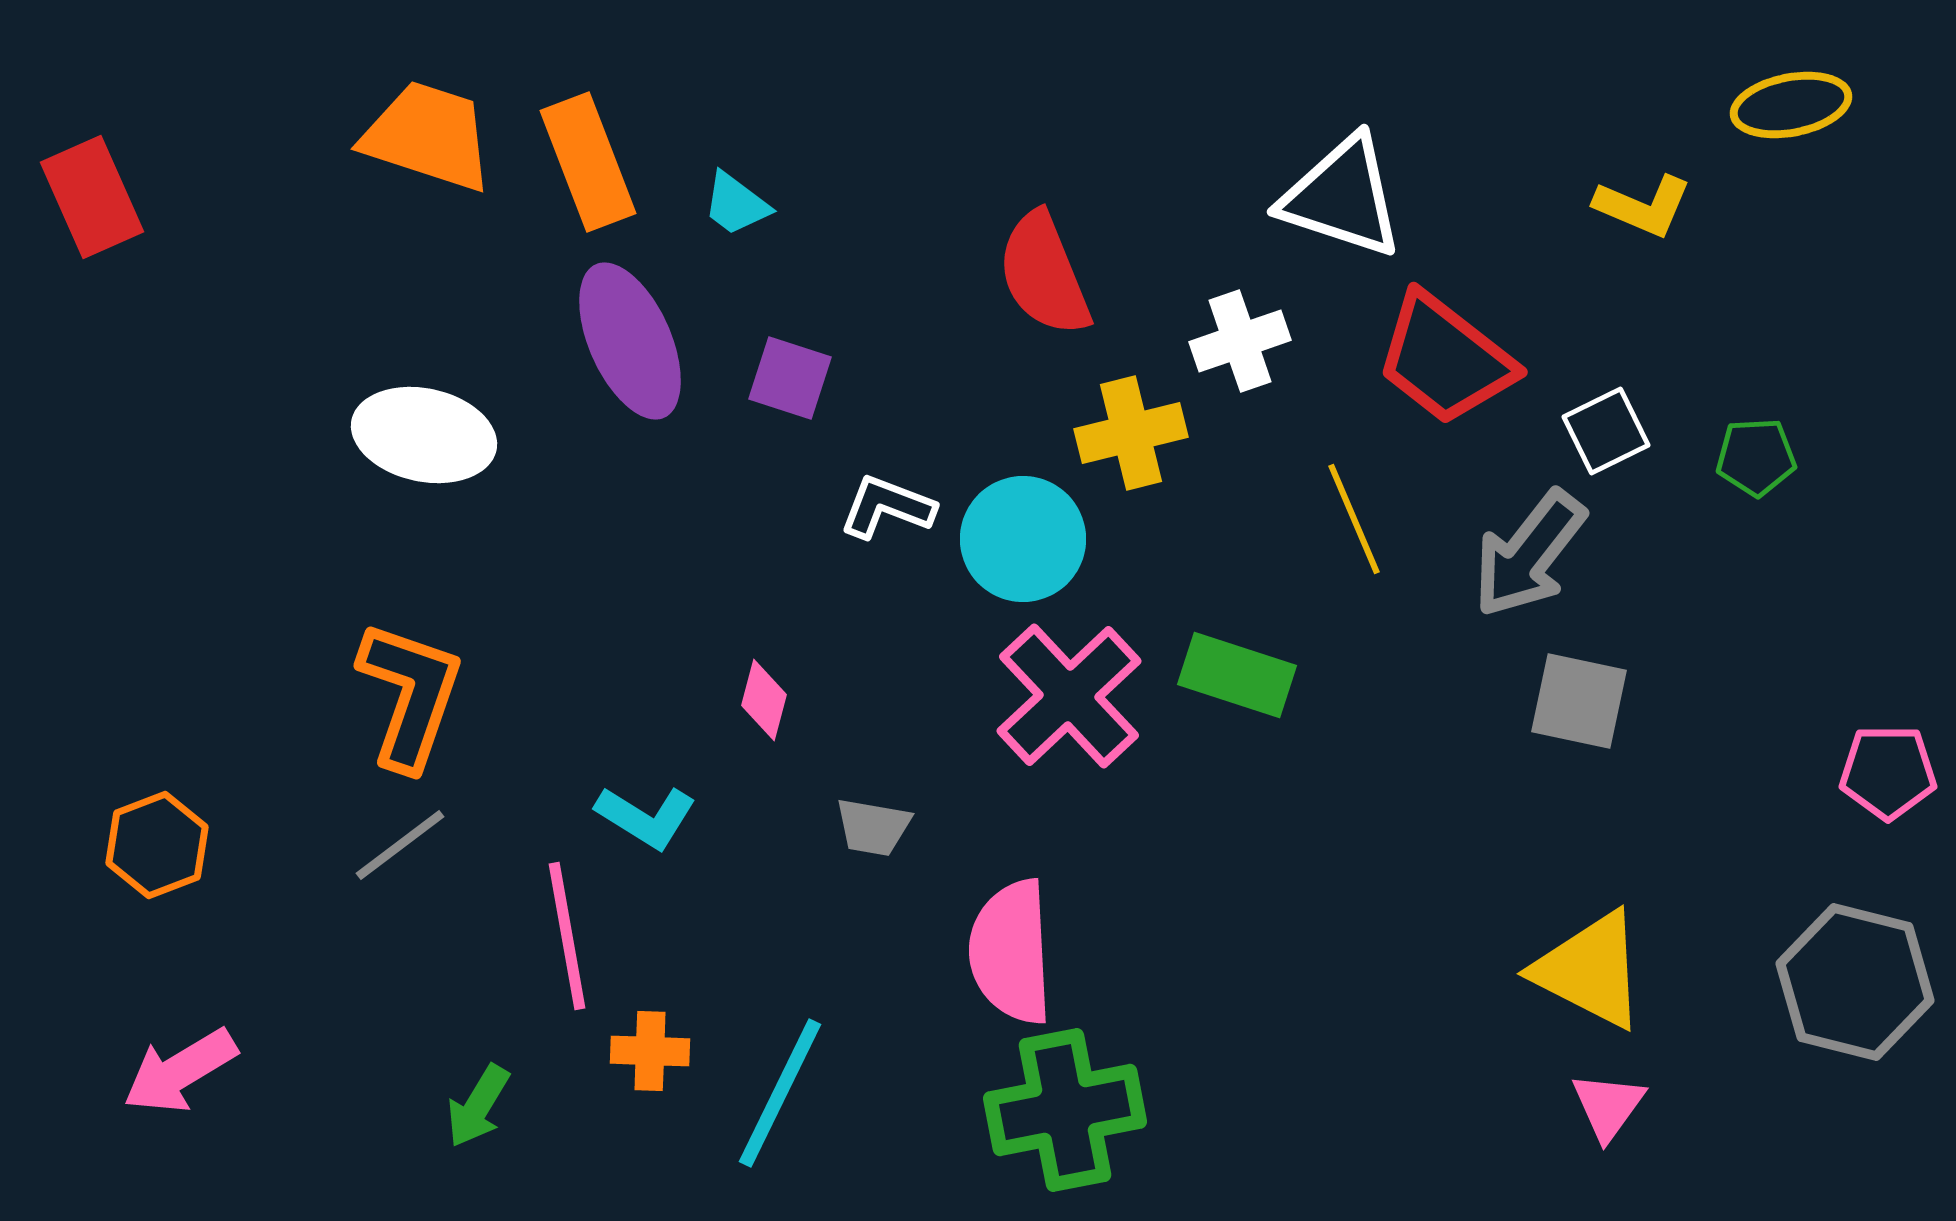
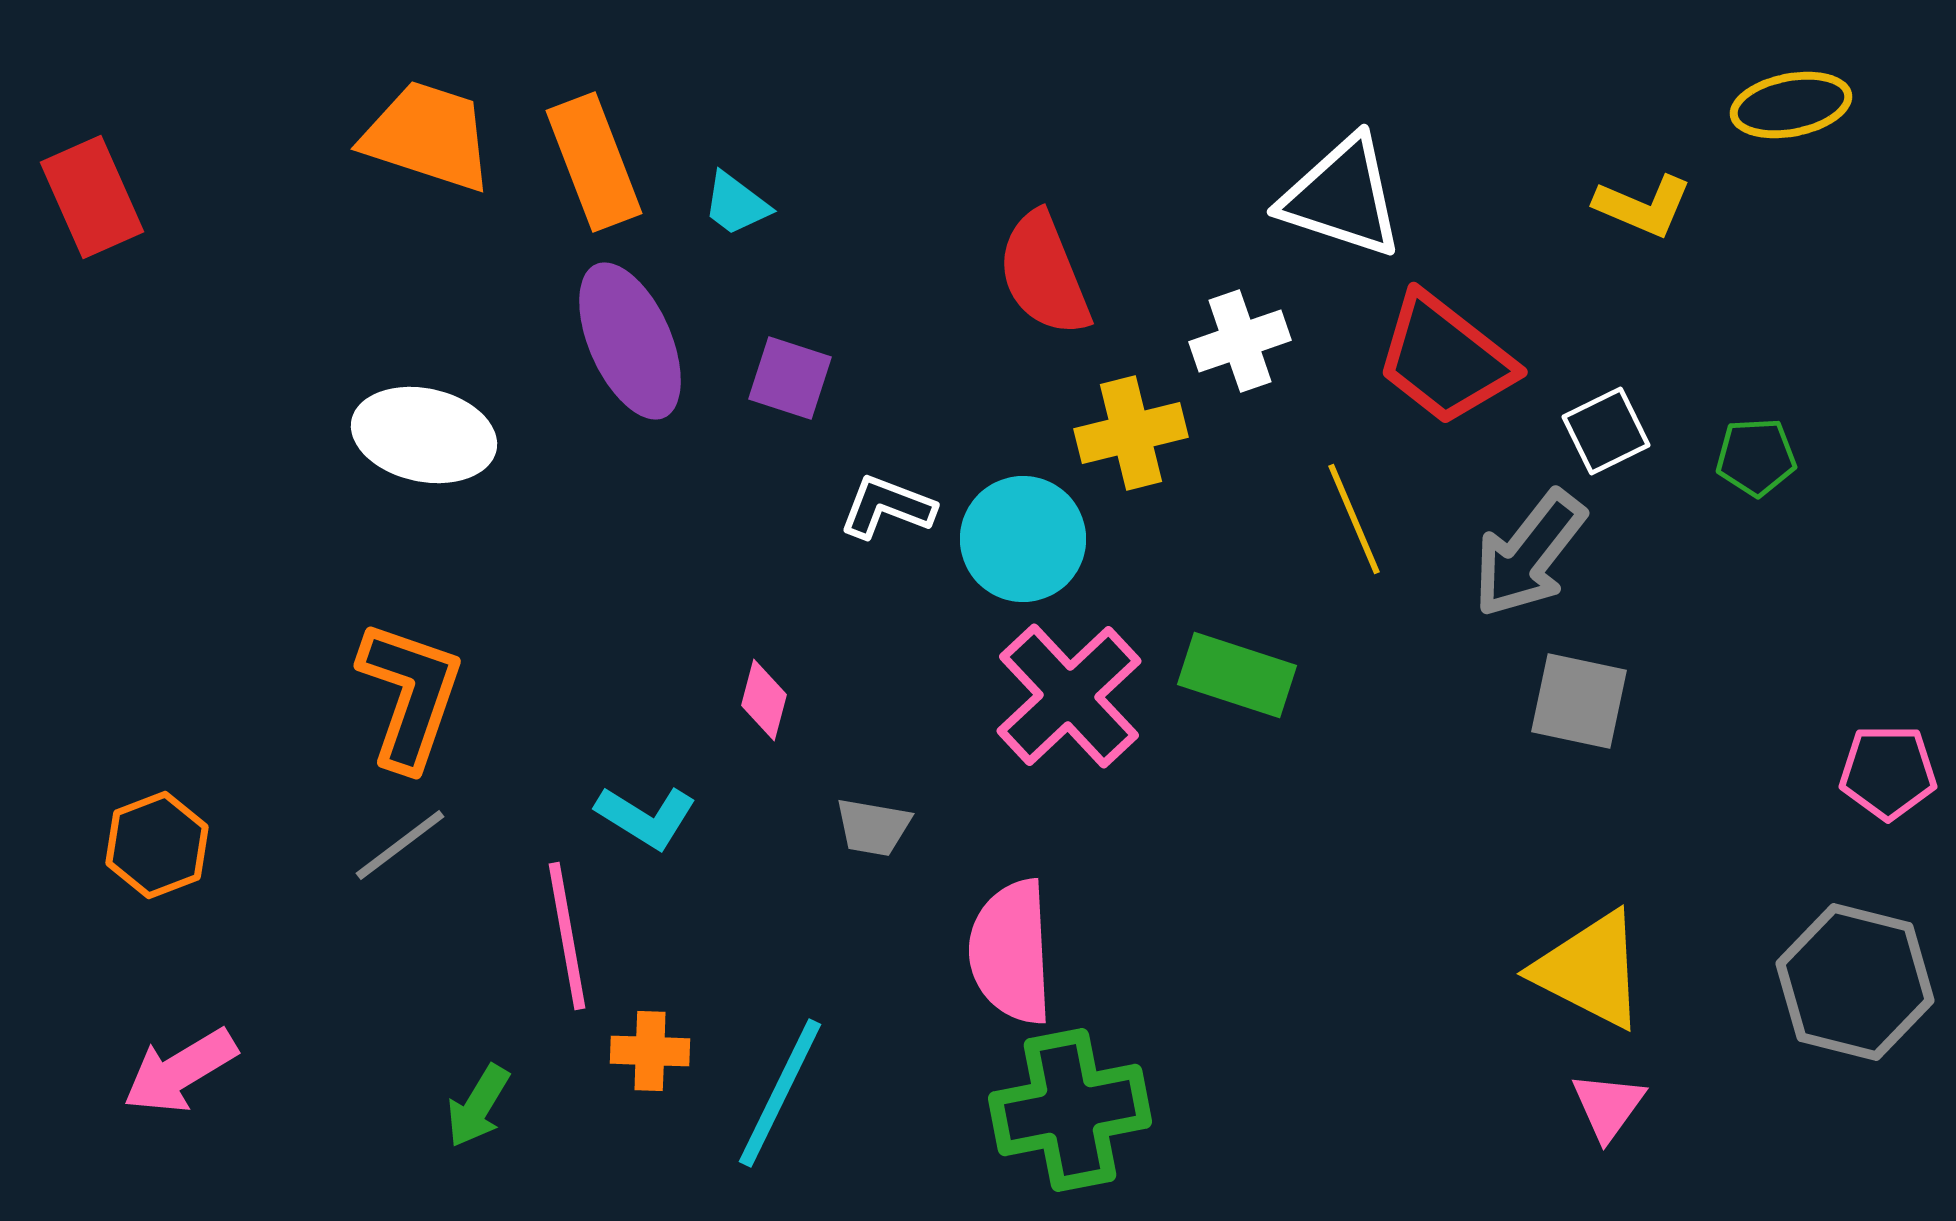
orange rectangle: moved 6 px right
green cross: moved 5 px right
